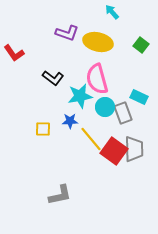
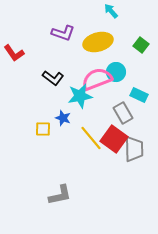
cyan arrow: moved 1 px left, 1 px up
purple L-shape: moved 4 px left
yellow ellipse: rotated 28 degrees counterclockwise
pink semicircle: rotated 84 degrees clockwise
cyan rectangle: moved 2 px up
cyan circle: moved 11 px right, 35 px up
gray rectangle: rotated 10 degrees counterclockwise
blue star: moved 7 px left, 3 px up; rotated 21 degrees clockwise
yellow line: moved 1 px up
red square: moved 12 px up
